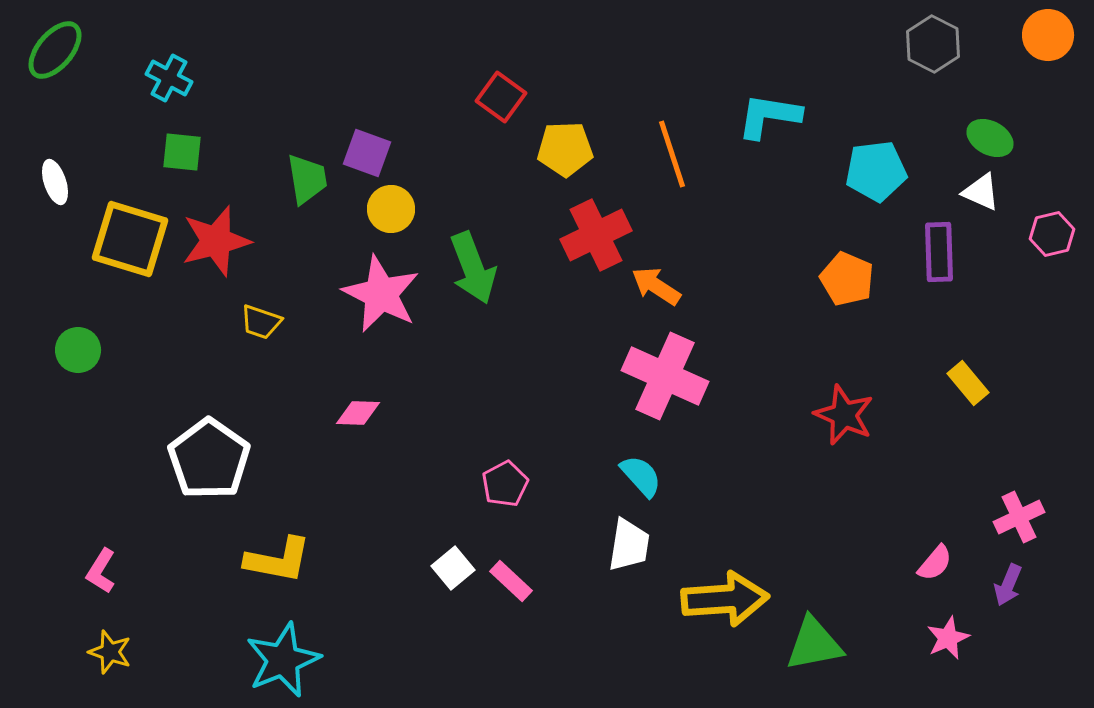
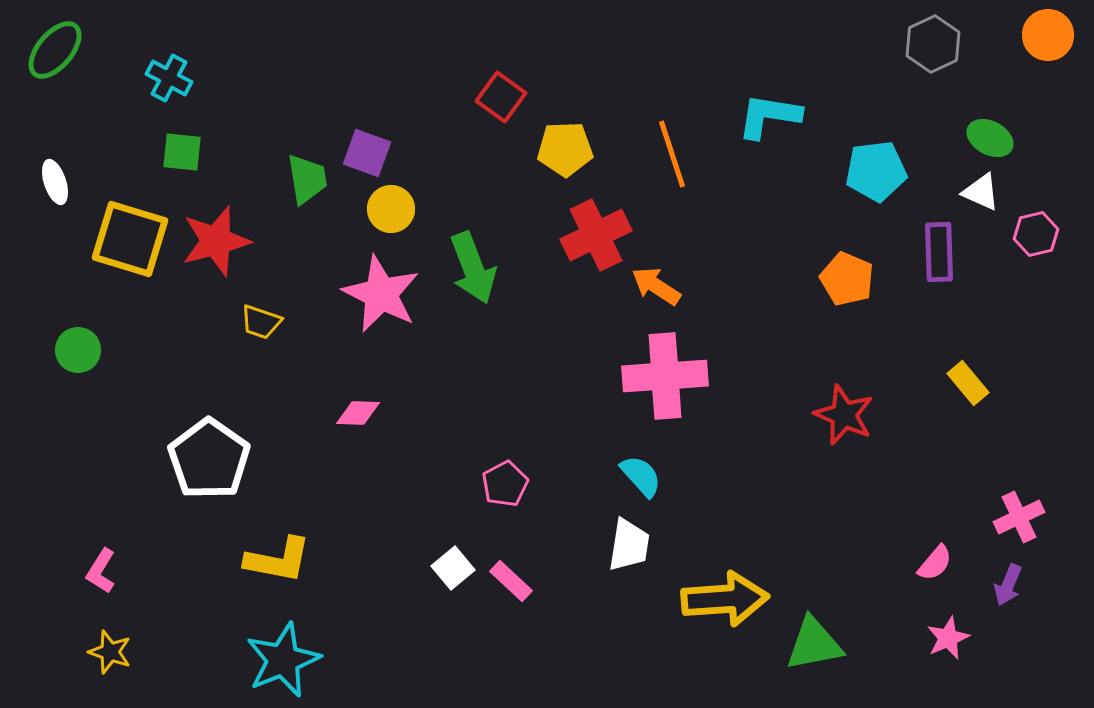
gray hexagon at (933, 44): rotated 8 degrees clockwise
pink hexagon at (1052, 234): moved 16 px left
pink cross at (665, 376): rotated 28 degrees counterclockwise
